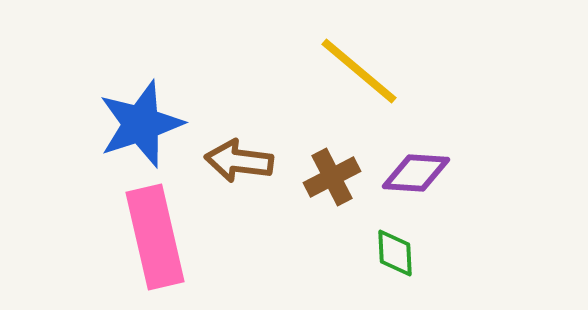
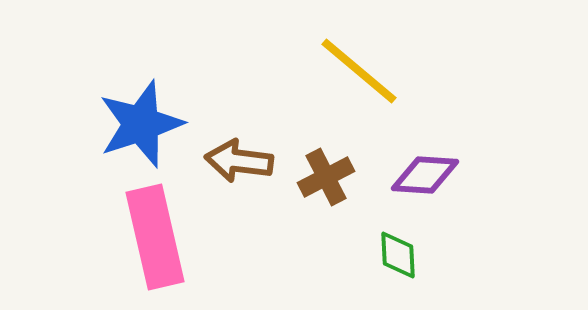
purple diamond: moved 9 px right, 2 px down
brown cross: moved 6 px left
green diamond: moved 3 px right, 2 px down
